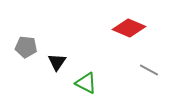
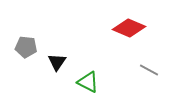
green triangle: moved 2 px right, 1 px up
